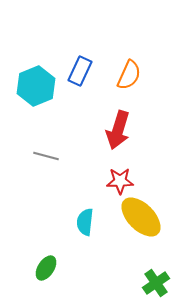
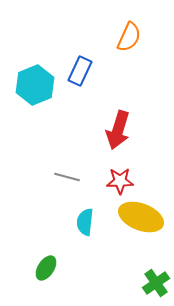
orange semicircle: moved 38 px up
cyan hexagon: moved 1 px left, 1 px up
gray line: moved 21 px right, 21 px down
yellow ellipse: rotated 24 degrees counterclockwise
